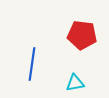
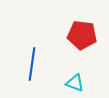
cyan triangle: rotated 30 degrees clockwise
